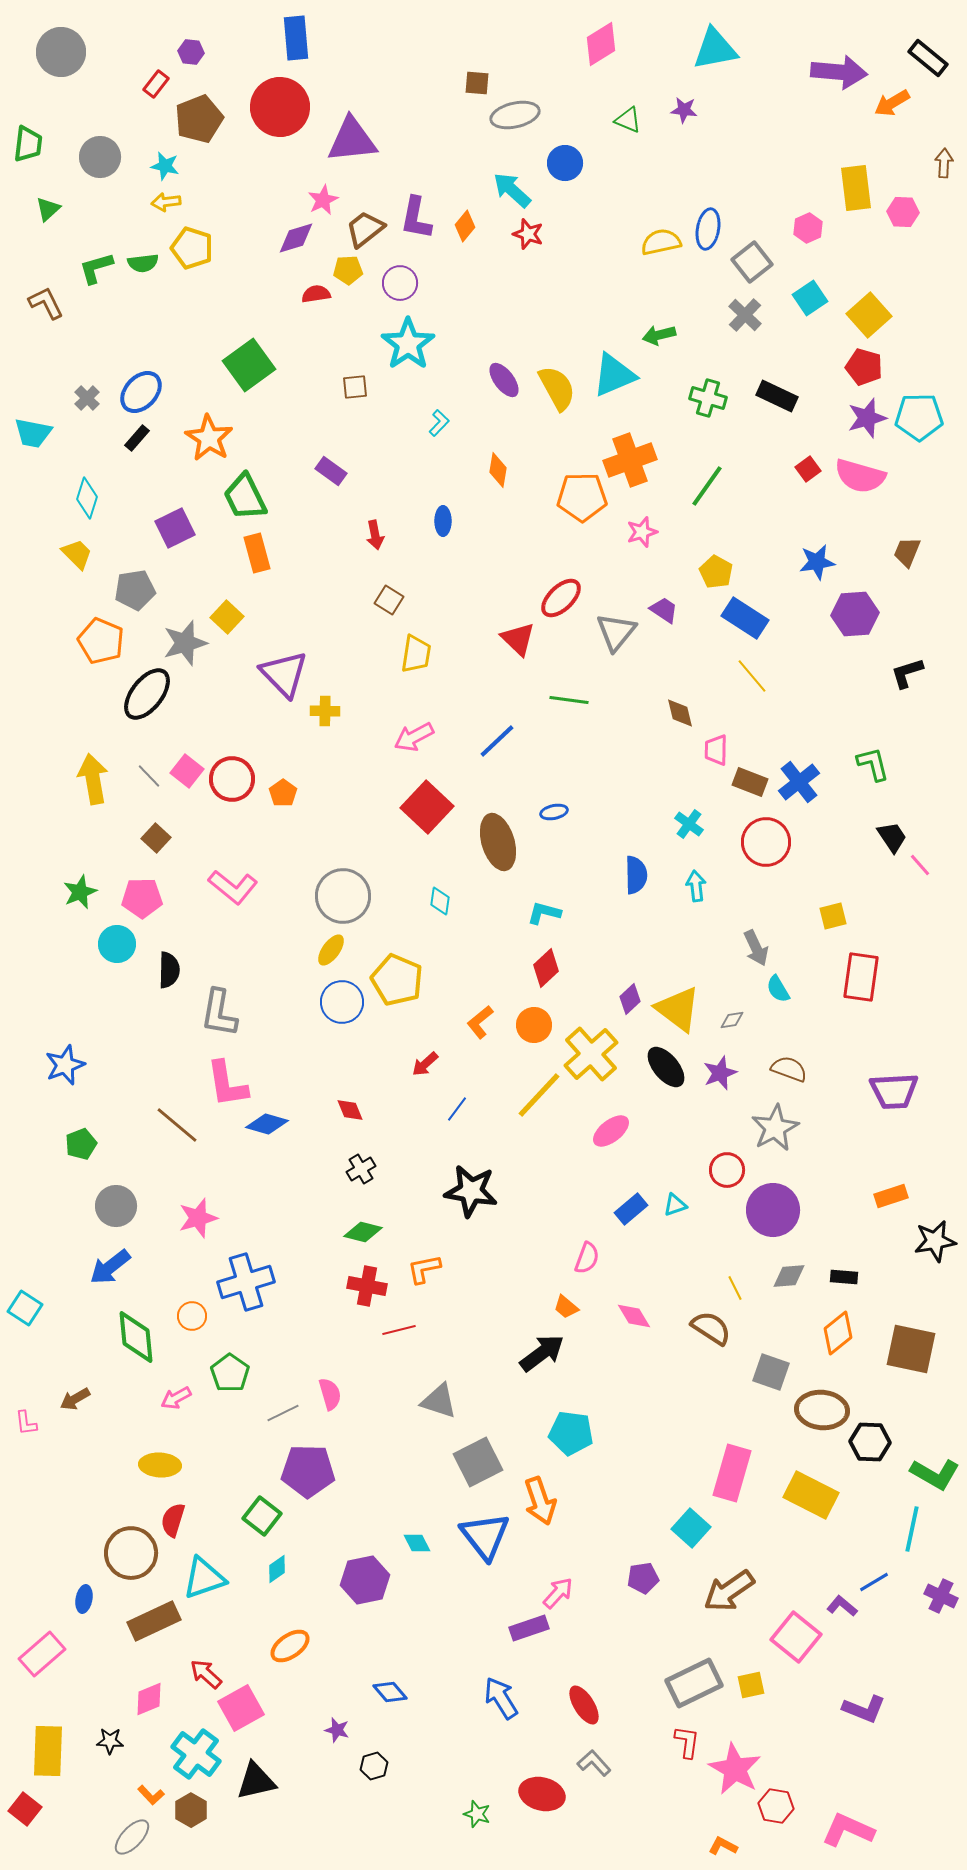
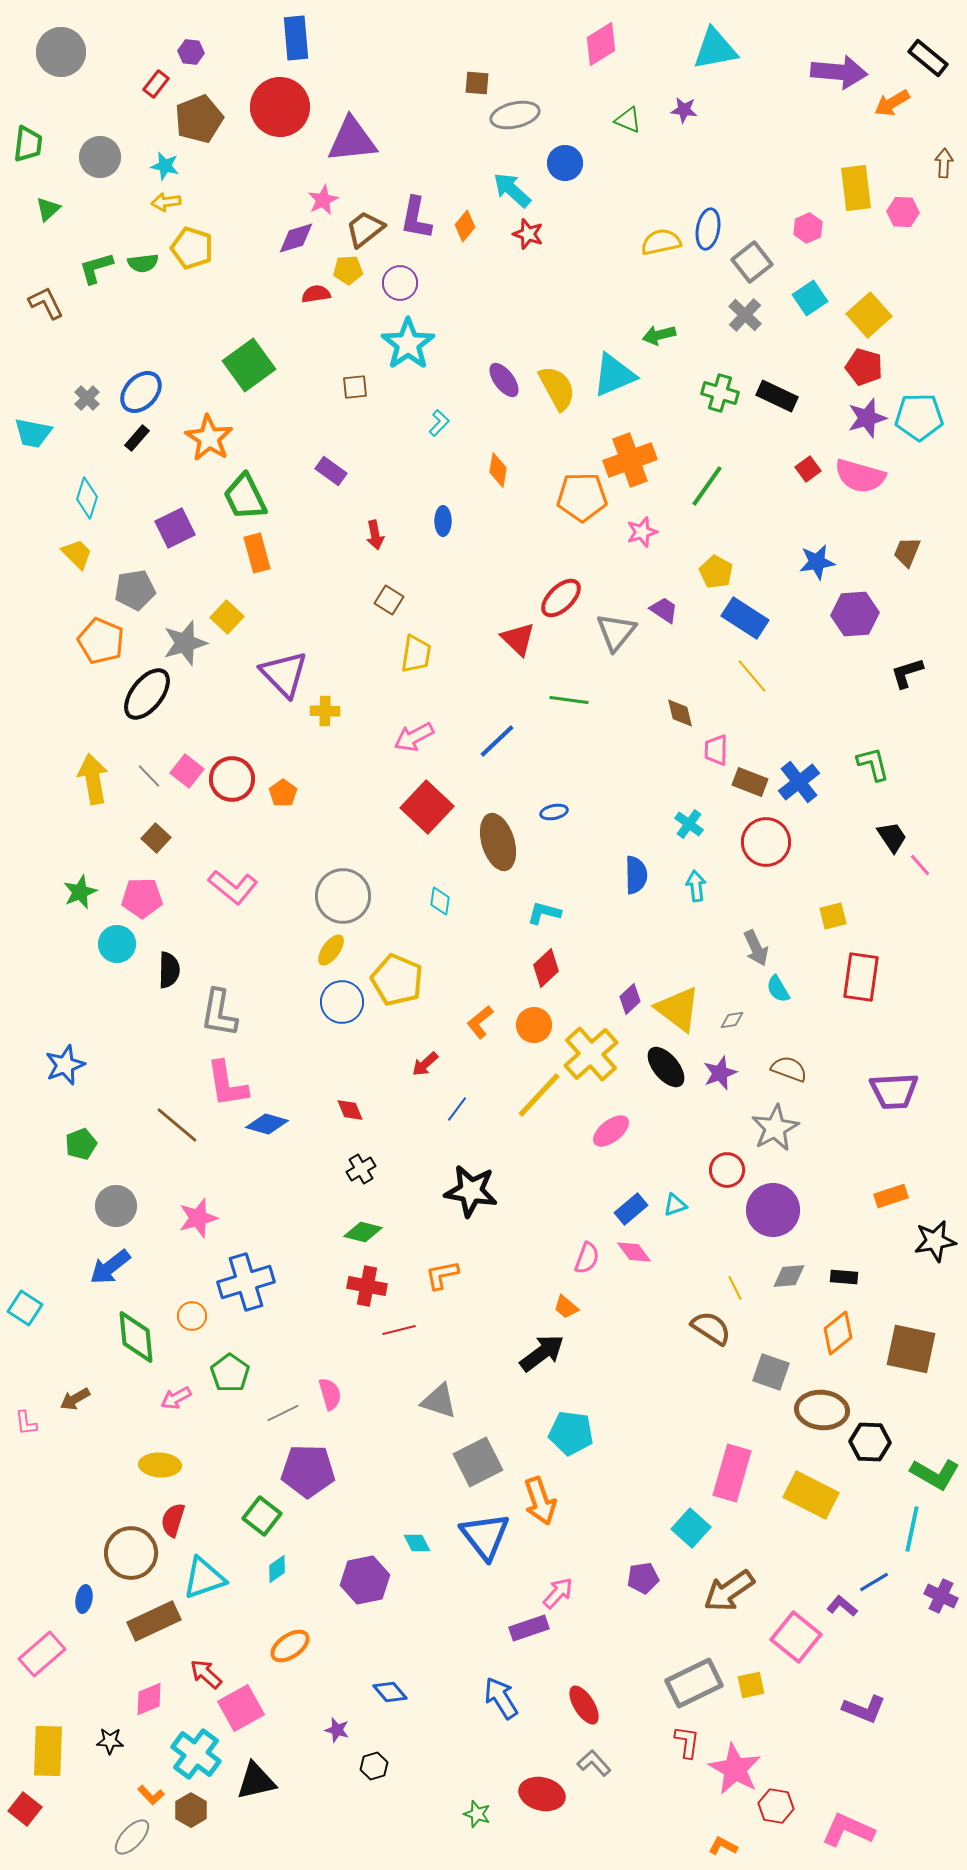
green cross at (708, 398): moved 12 px right, 5 px up
orange L-shape at (424, 1269): moved 18 px right, 6 px down
pink diamond at (634, 1316): moved 64 px up; rotated 6 degrees counterclockwise
